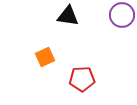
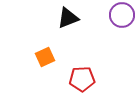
black triangle: moved 2 px down; rotated 30 degrees counterclockwise
